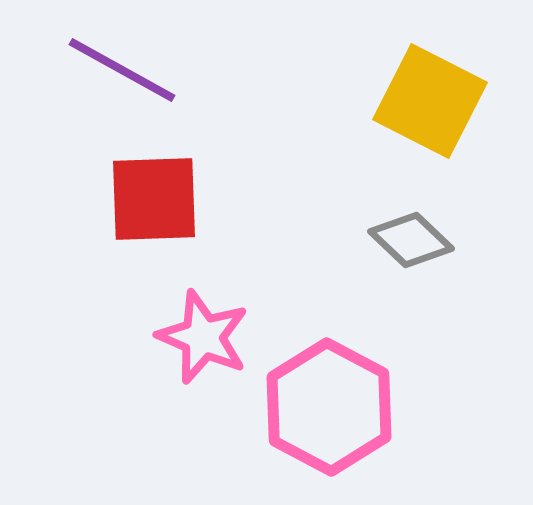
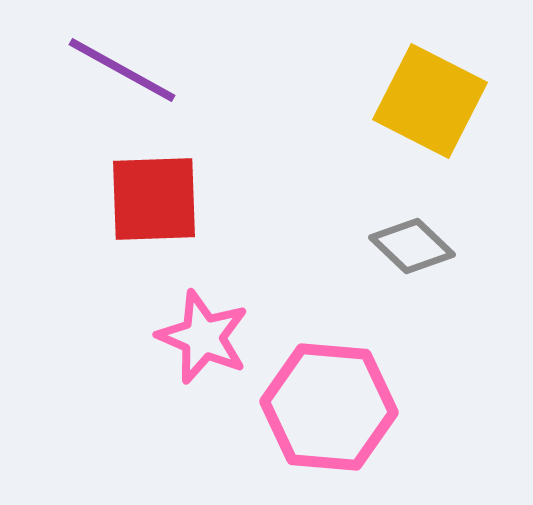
gray diamond: moved 1 px right, 6 px down
pink hexagon: rotated 23 degrees counterclockwise
